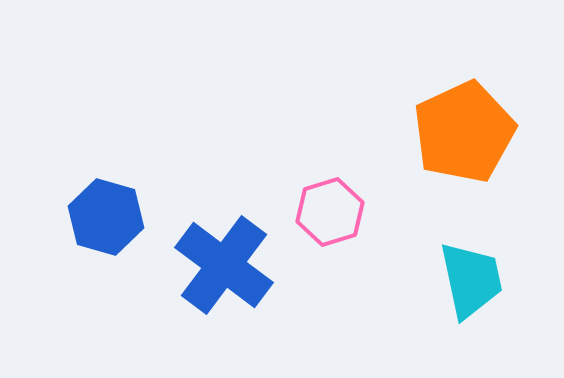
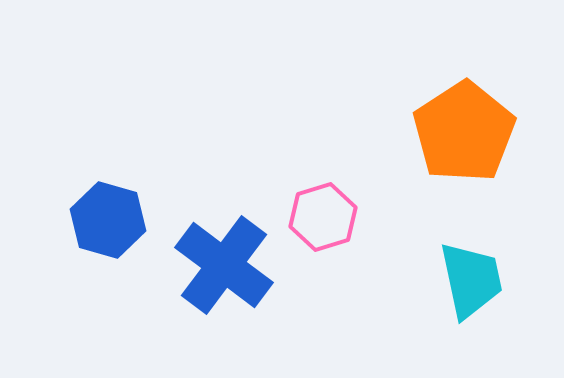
orange pentagon: rotated 8 degrees counterclockwise
pink hexagon: moved 7 px left, 5 px down
blue hexagon: moved 2 px right, 3 px down
